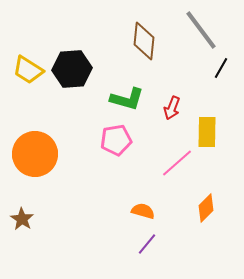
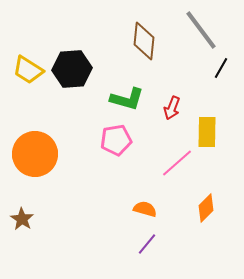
orange semicircle: moved 2 px right, 2 px up
